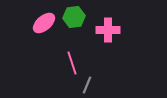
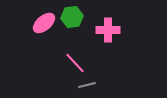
green hexagon: moved 2 px left
pink line: moved 3 px right; rotated 25 degrees counterclockwise
gray line: rotated 54 degrees clockwise
